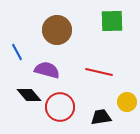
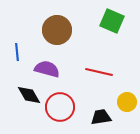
green square: rotated 25 degrees clockwise
blue line: rotated 24 degrees clockwise
purple semicircle: moved 1 px up
black diamond: rotated 10 degrees clockwise
